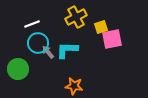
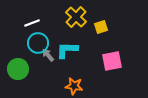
yellow cross: rotated 20 degrees counterclockwise
white line: moved 1 px up
pink square: moved 22 px down
gray arrow: moved 3 px down
